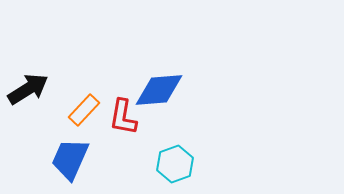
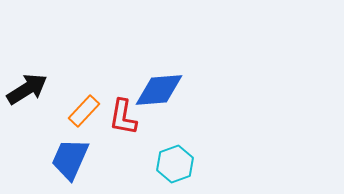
black arrow: moved 1 px left
orange rectangle: moved 1 px down
